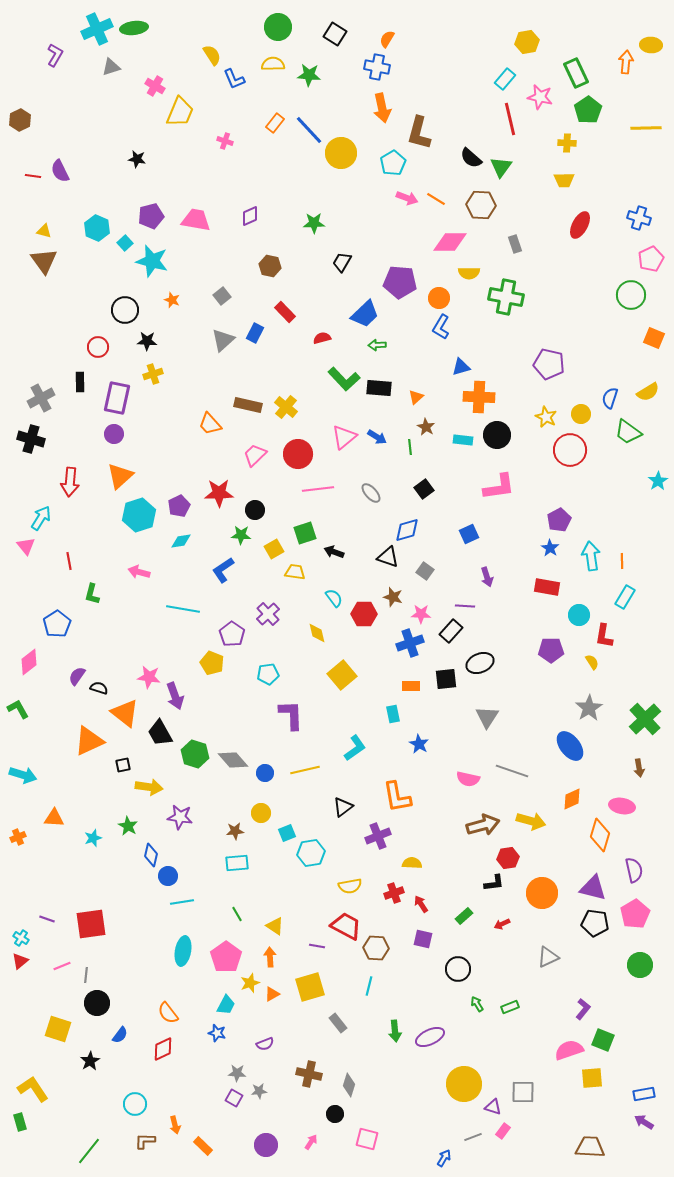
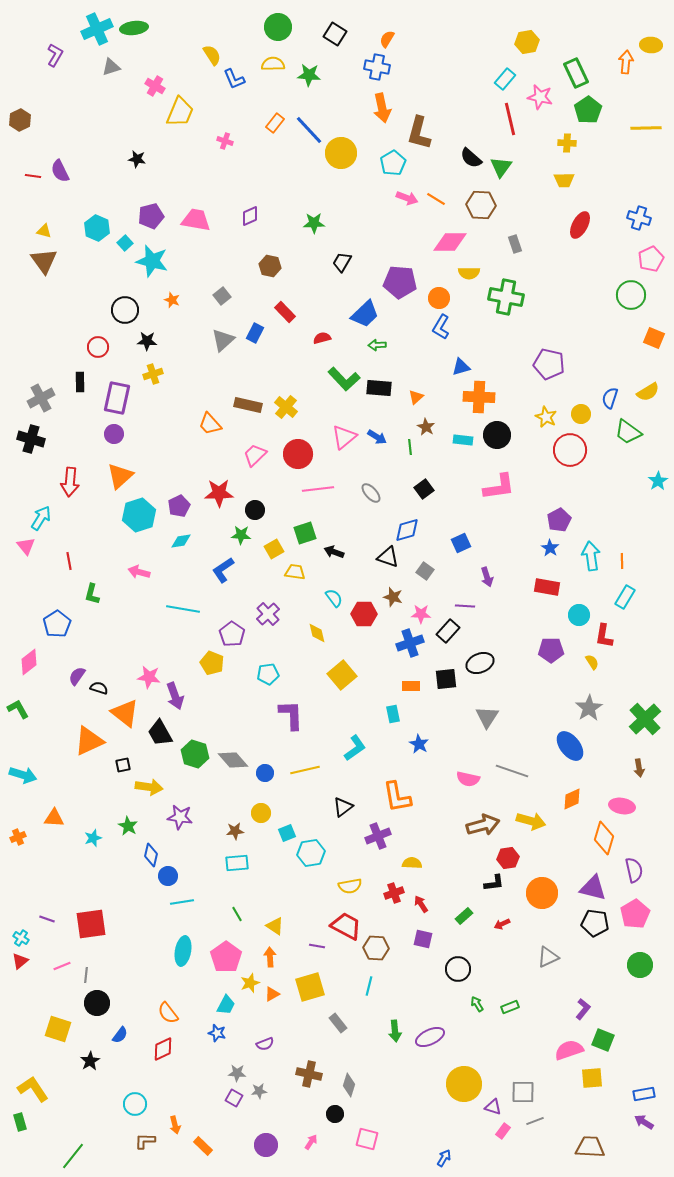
blue square at (469, 534): moved 8 px left, 9 px down
black rectangle at (451, 631): moved 3 px left
orange diamond at (600, 835): moved 4 px right, 3 px down
gray line at (473, 1137): moved 62 px right, 16 px up
green line at (89, 1151): moved 16 px left, 5 px down
